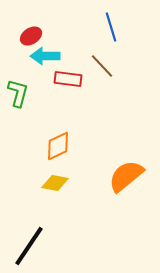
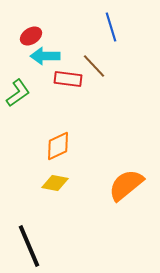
brown line: moved 8 px left
green L-shape: rotated 40 degrees clockwise
orange semicircle: moved 9 px down
black line: rotated 57 degrees counterclockwise
